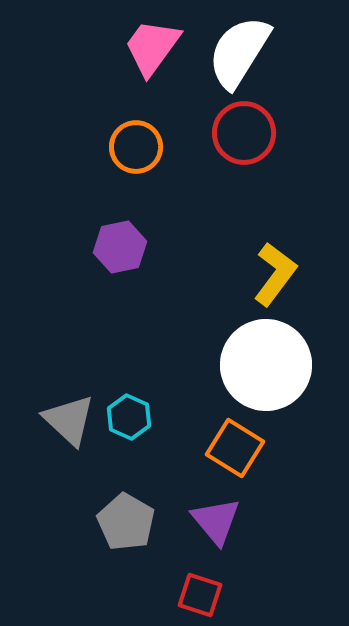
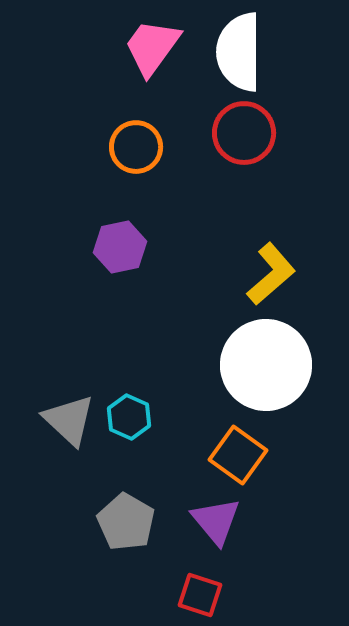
white semicircle: rotated 32 degrees counterclockwise
yellow L-shape: moved 4 px left; rotated 12 degrees clockwise
orange square: moved 3 px right, 7 px down; rotated 4 degrees clockwise
